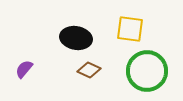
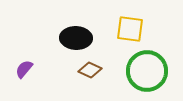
black ellipse: rotated 8 degrees counterclockwise
brown diamond: moved 1 px right
